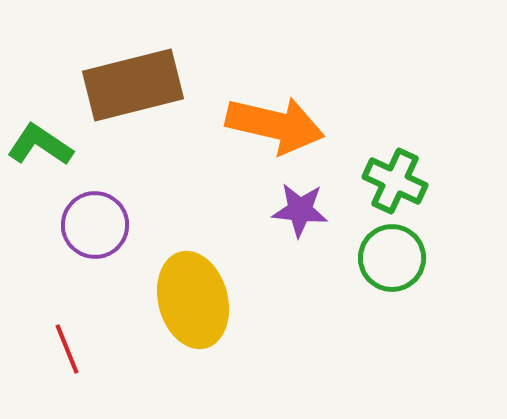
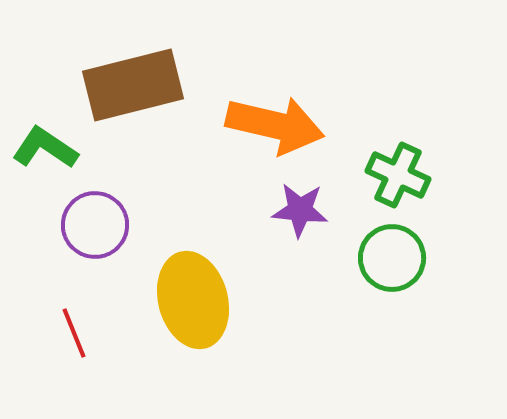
green L-shape: moved 5 px right, 3 px down
green cross: moved 3 px right, 6 px up
red line: moved 7 px right, 16 px up
